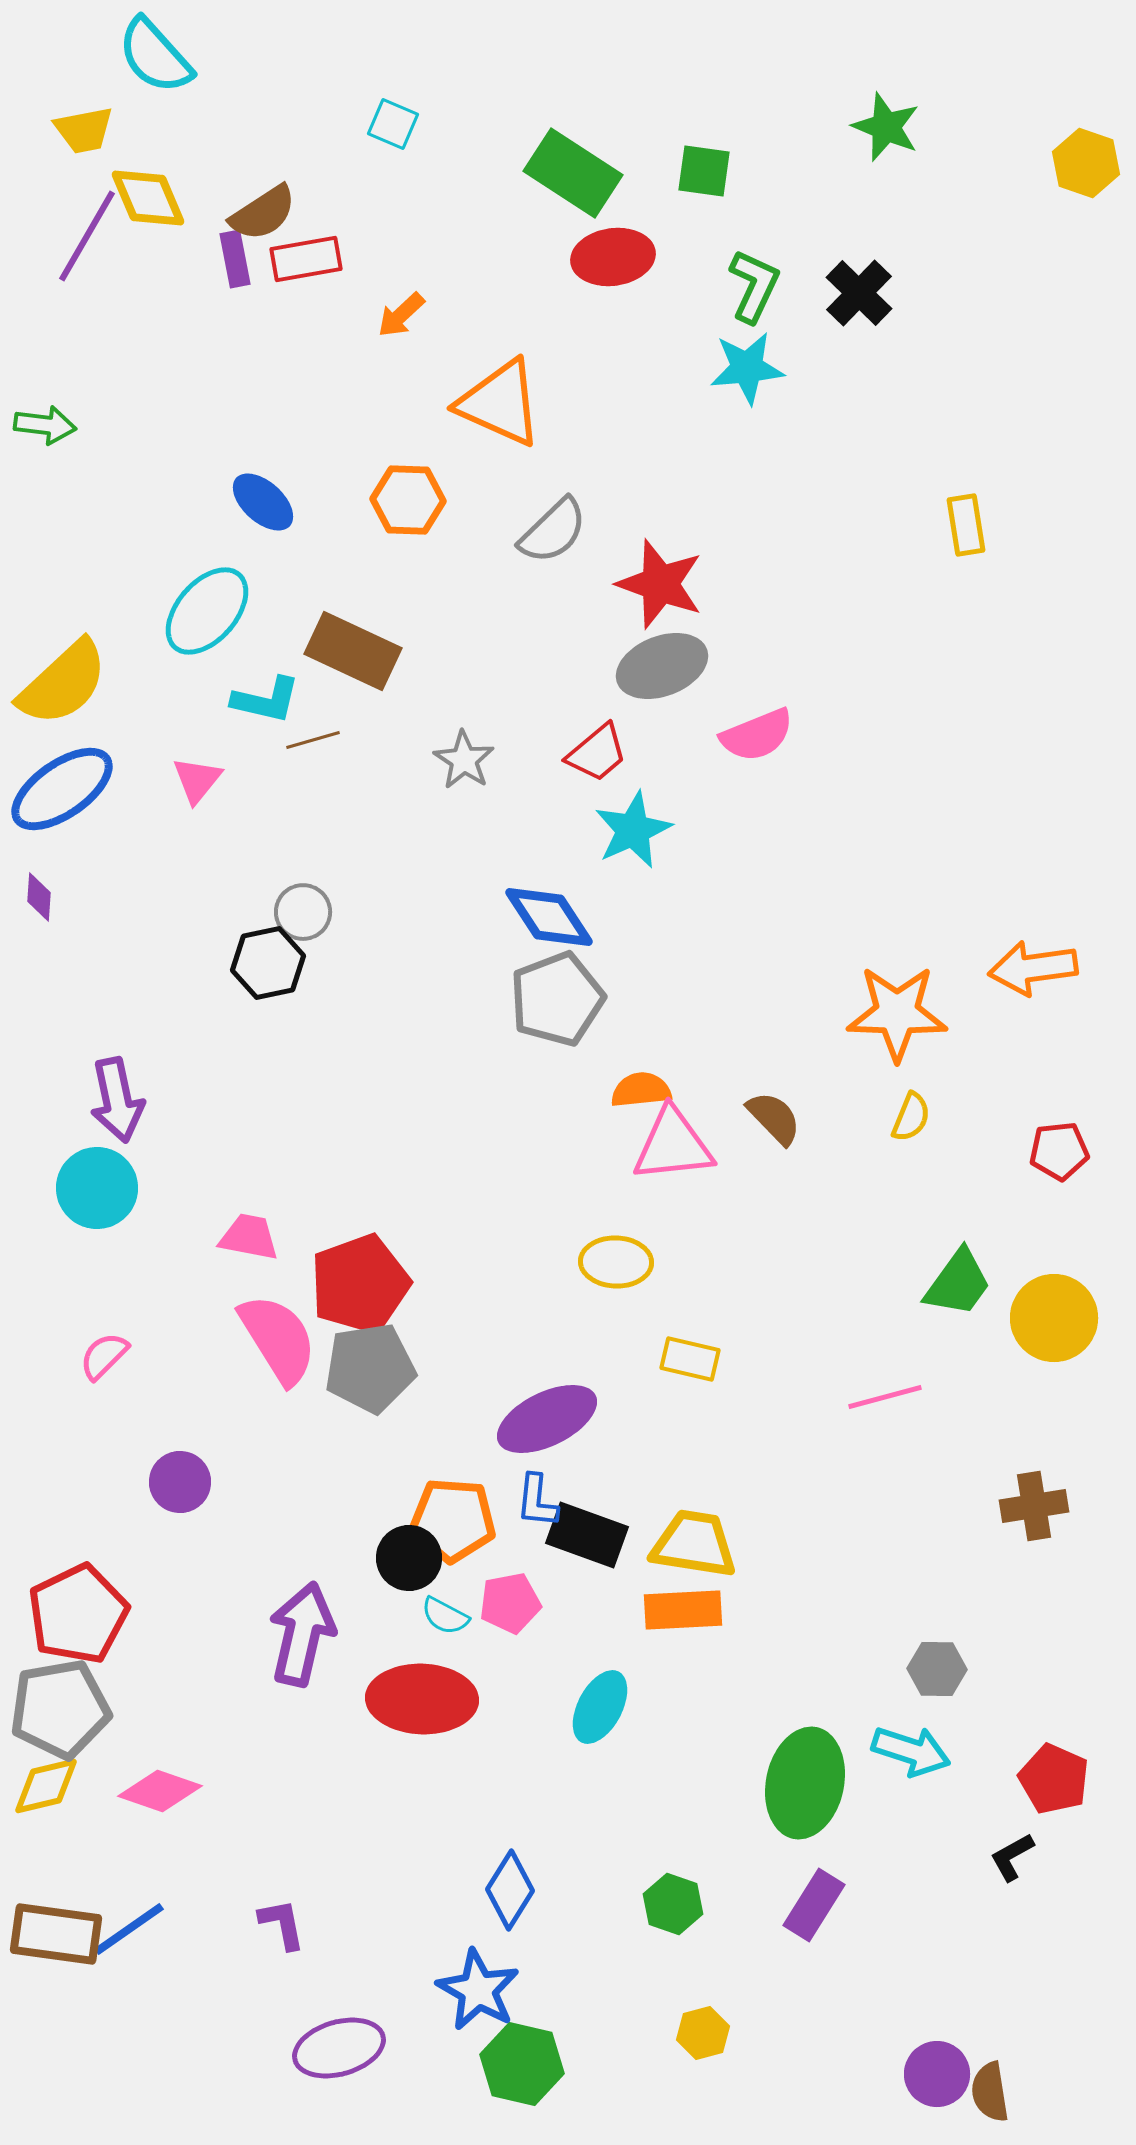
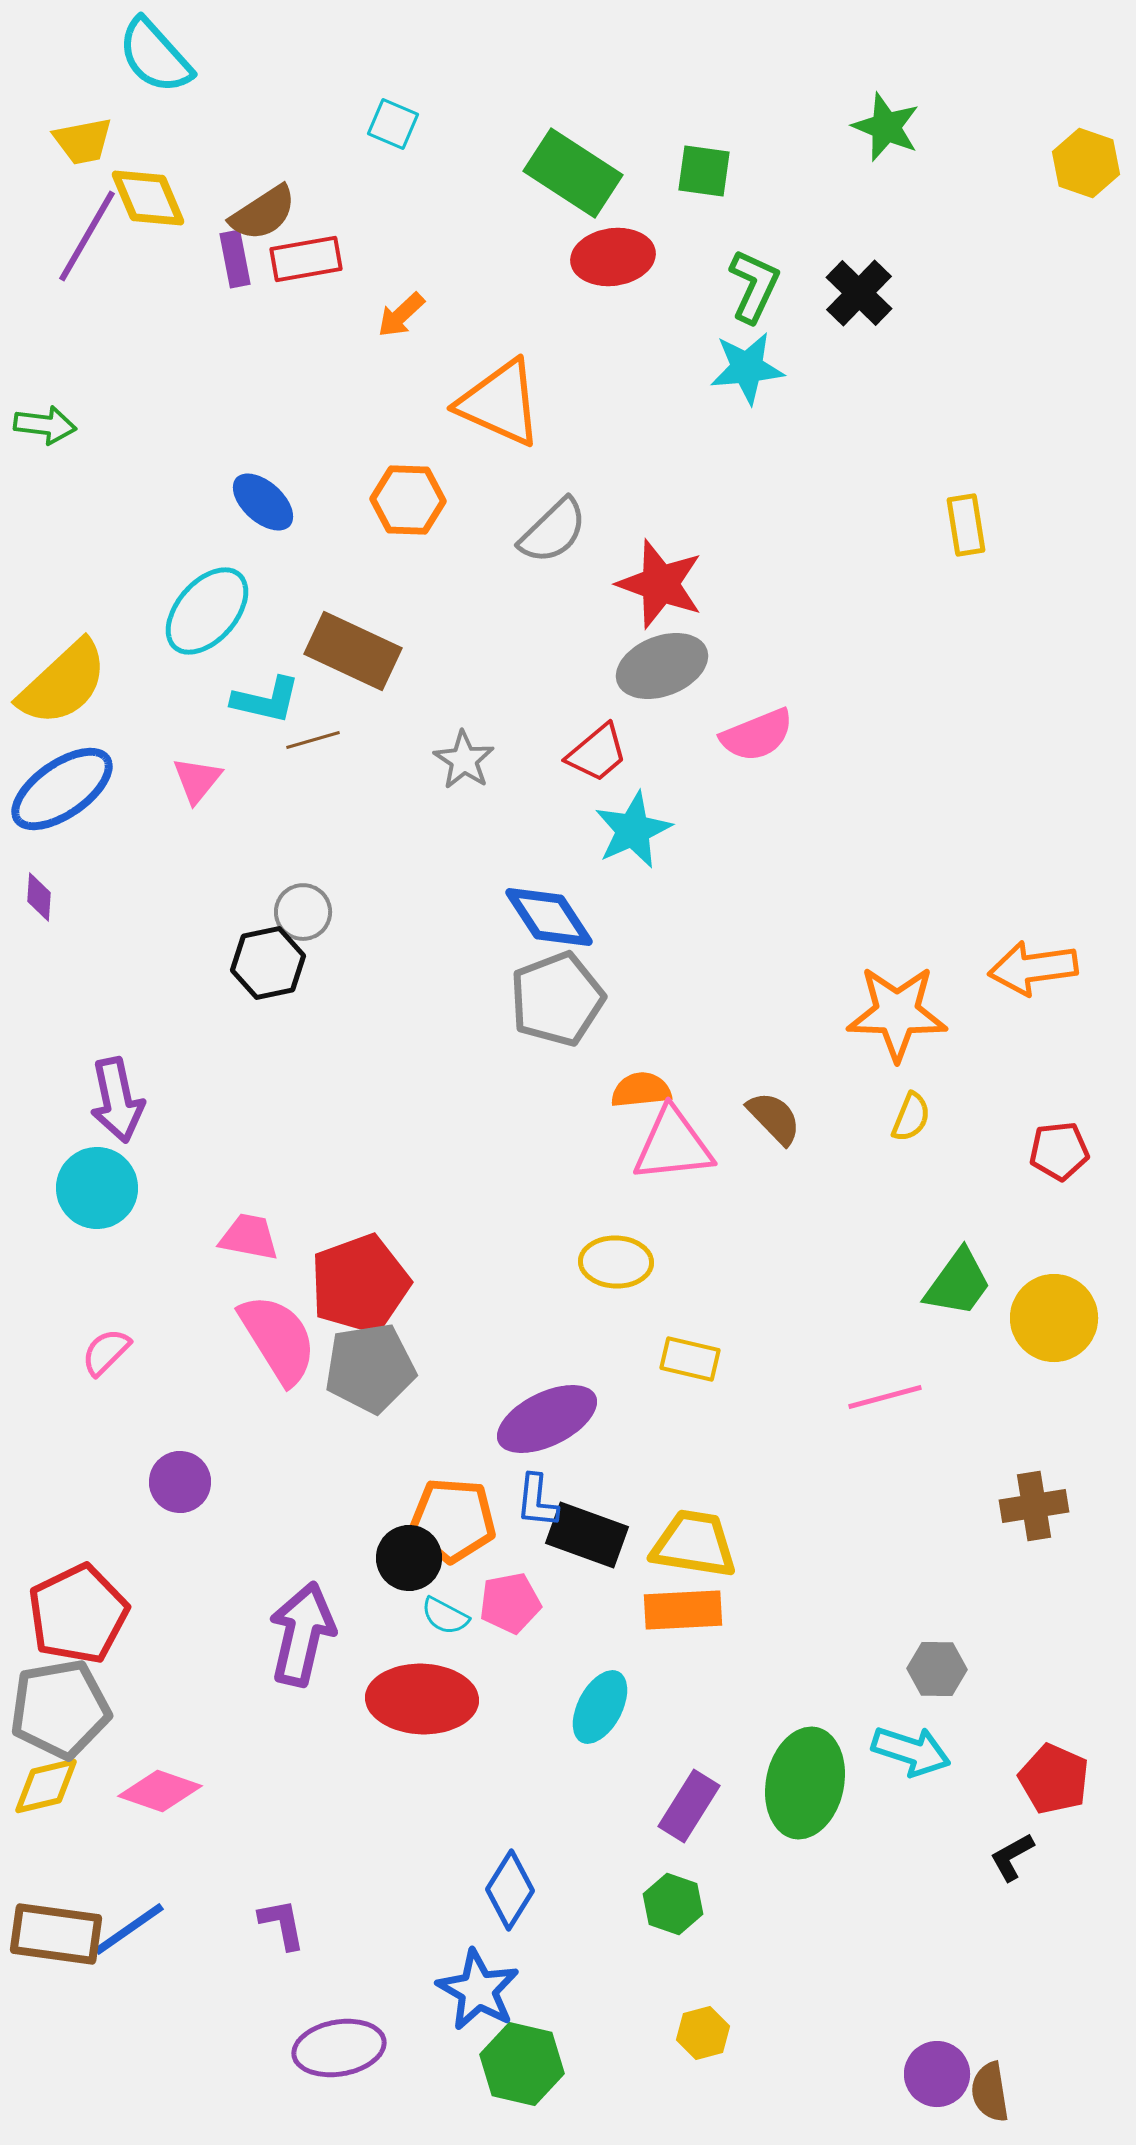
yellow trapezoid at (84, 130): moved 1 px left, 11 px down
pink semicircle at (104, 1356): moved 2 px right, 4 px up
purple rectangle at (814, 1905): moved 125 px left, 99 px up
purple ellipse at (339, 2048): rotated 6 degrees clockwise
